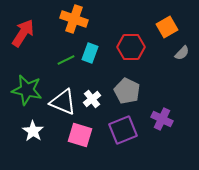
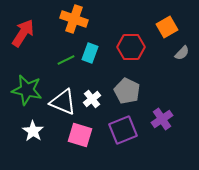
purple cross: rotated 30 degrees clockwise
